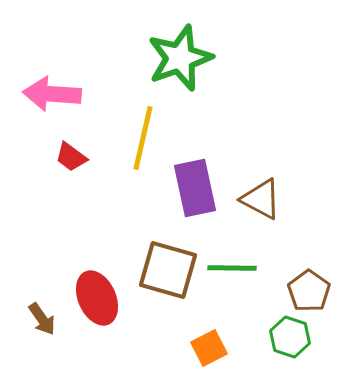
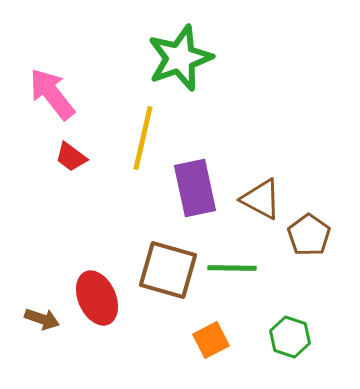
pink arrow: rotated 48 degrees clockwise
brown pentagon: moved 56 px up
brown arrow: rotated 36 degrees counterclockwise
orange square: moved 2 px right, 8 px up
